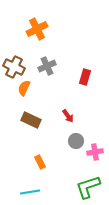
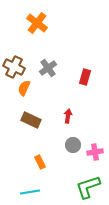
orange cross: moved 6 px up; rotated 25 degrees counterclockwise
gray cross: moved 1 px right, 2 px down; rotated 12 degrees counterclockwise
red arrow: rotated 136 degrees counterclockwise
gray circle: moved 3 px left, 4 px down
